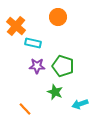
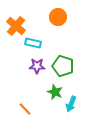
cyan arrow: moved 9 px left; rotated 49 degrees counterclockwise
